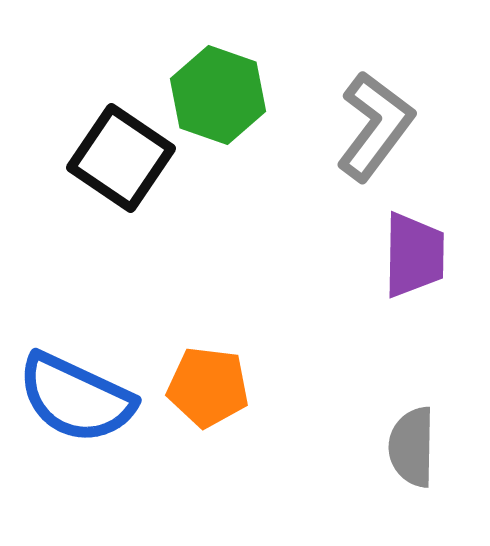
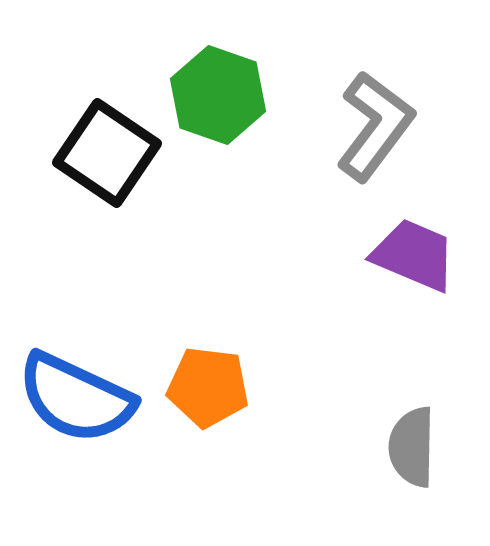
black square: moved 14 px left, 5 px up
purple trapezoid: rotated 68 degrees counterclockwise
